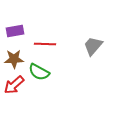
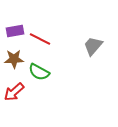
red line: moved 5 px left, 5 px up; rotated 25 degrees clockwise
red arrow: moved 7 px down
